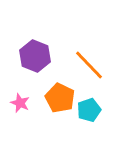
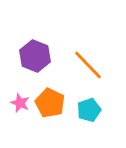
orange line: moved 1 px left
orange pentagon: moved 10 px left, 5 px down
